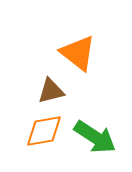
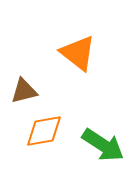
brown triangle: moved 27 px left
green arrow: moved 8 px right, 8 px down
